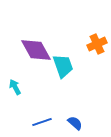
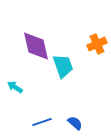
purple diamond: moved 4 px up; rotated 16 degrees clockwise
cyan arrow: rotated 28 degrees counterclockwise
